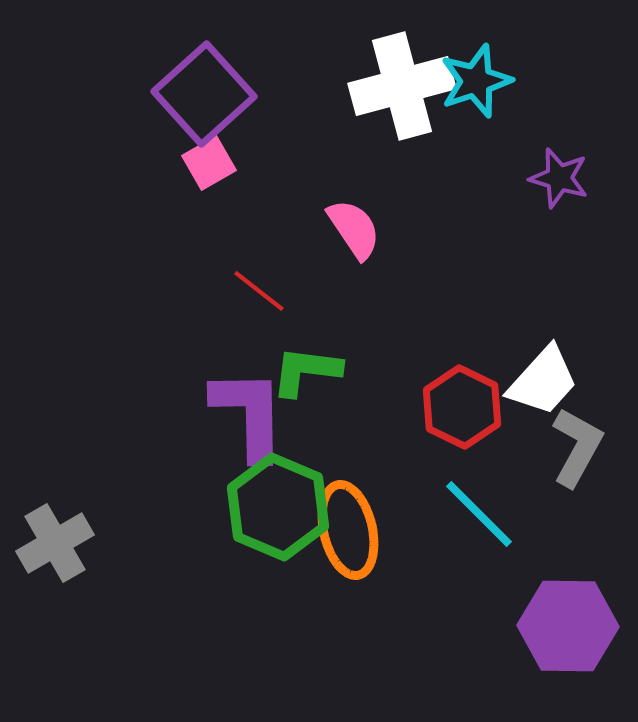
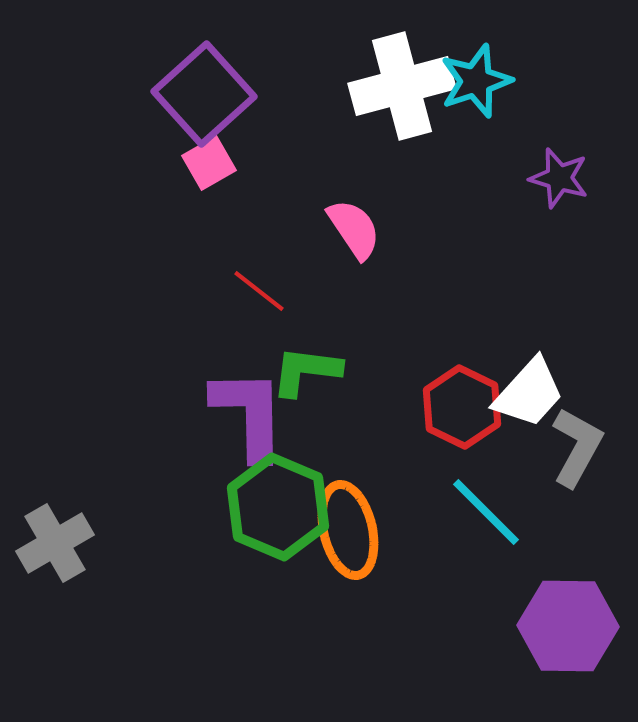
white trapezoid: moved 14 px left, 12 px down
cyan line: moved 7 px right, 2 px up
